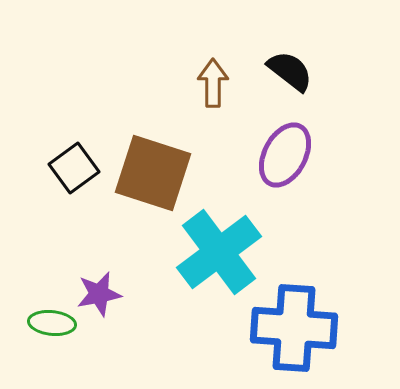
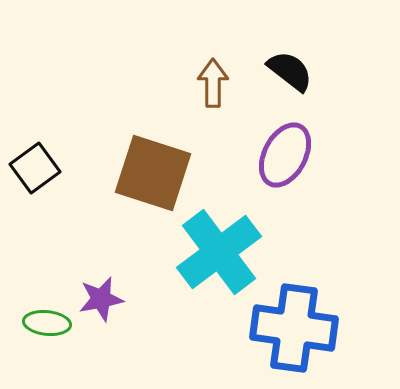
black square: moved 39 px left
purple star: moved 2 px right, 5 px down
green ellipse: moved 5 px left
blue cross: rotated 4 degrees clockwise
